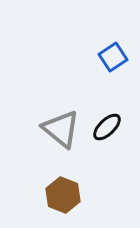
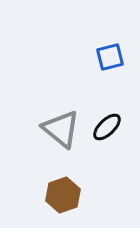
blue square: moved 3 px left; rotated 20 degrees clockwise
brown hexagon: rotated 20 degrees clockwise
